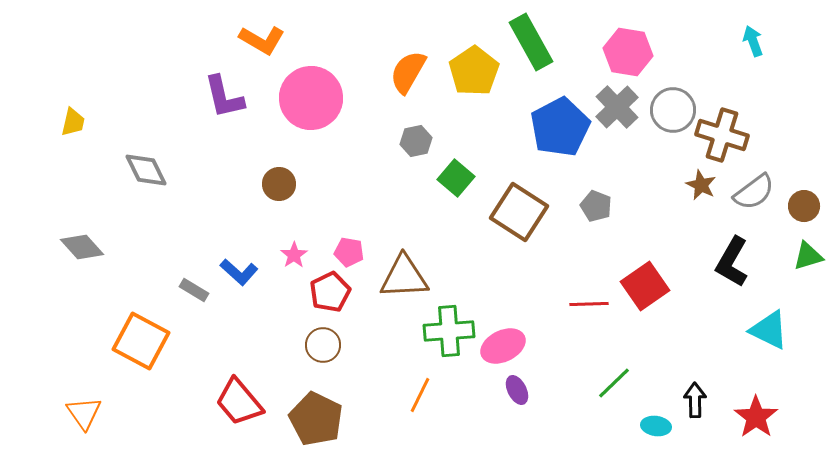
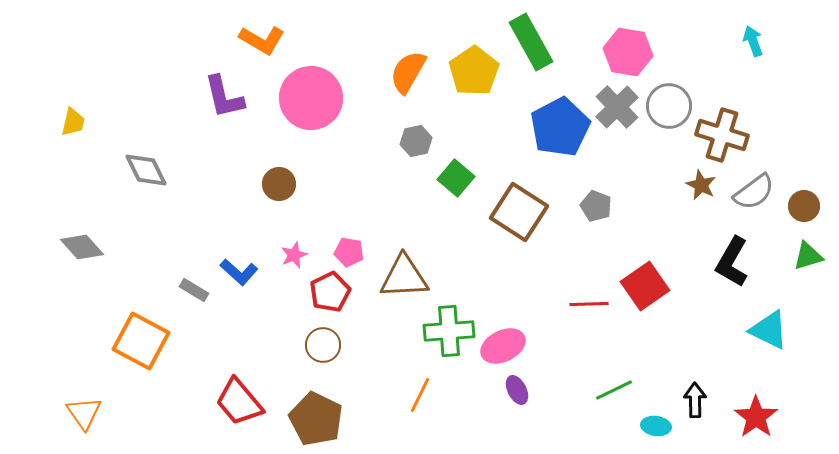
gray circle at (673, 110): moved 4 px left, 4 px up
pink star at (294, 255): rotated 12 degrees clockwise
green line at (614, 383): moved 7 px down; rotated 18 degrees clockwise
